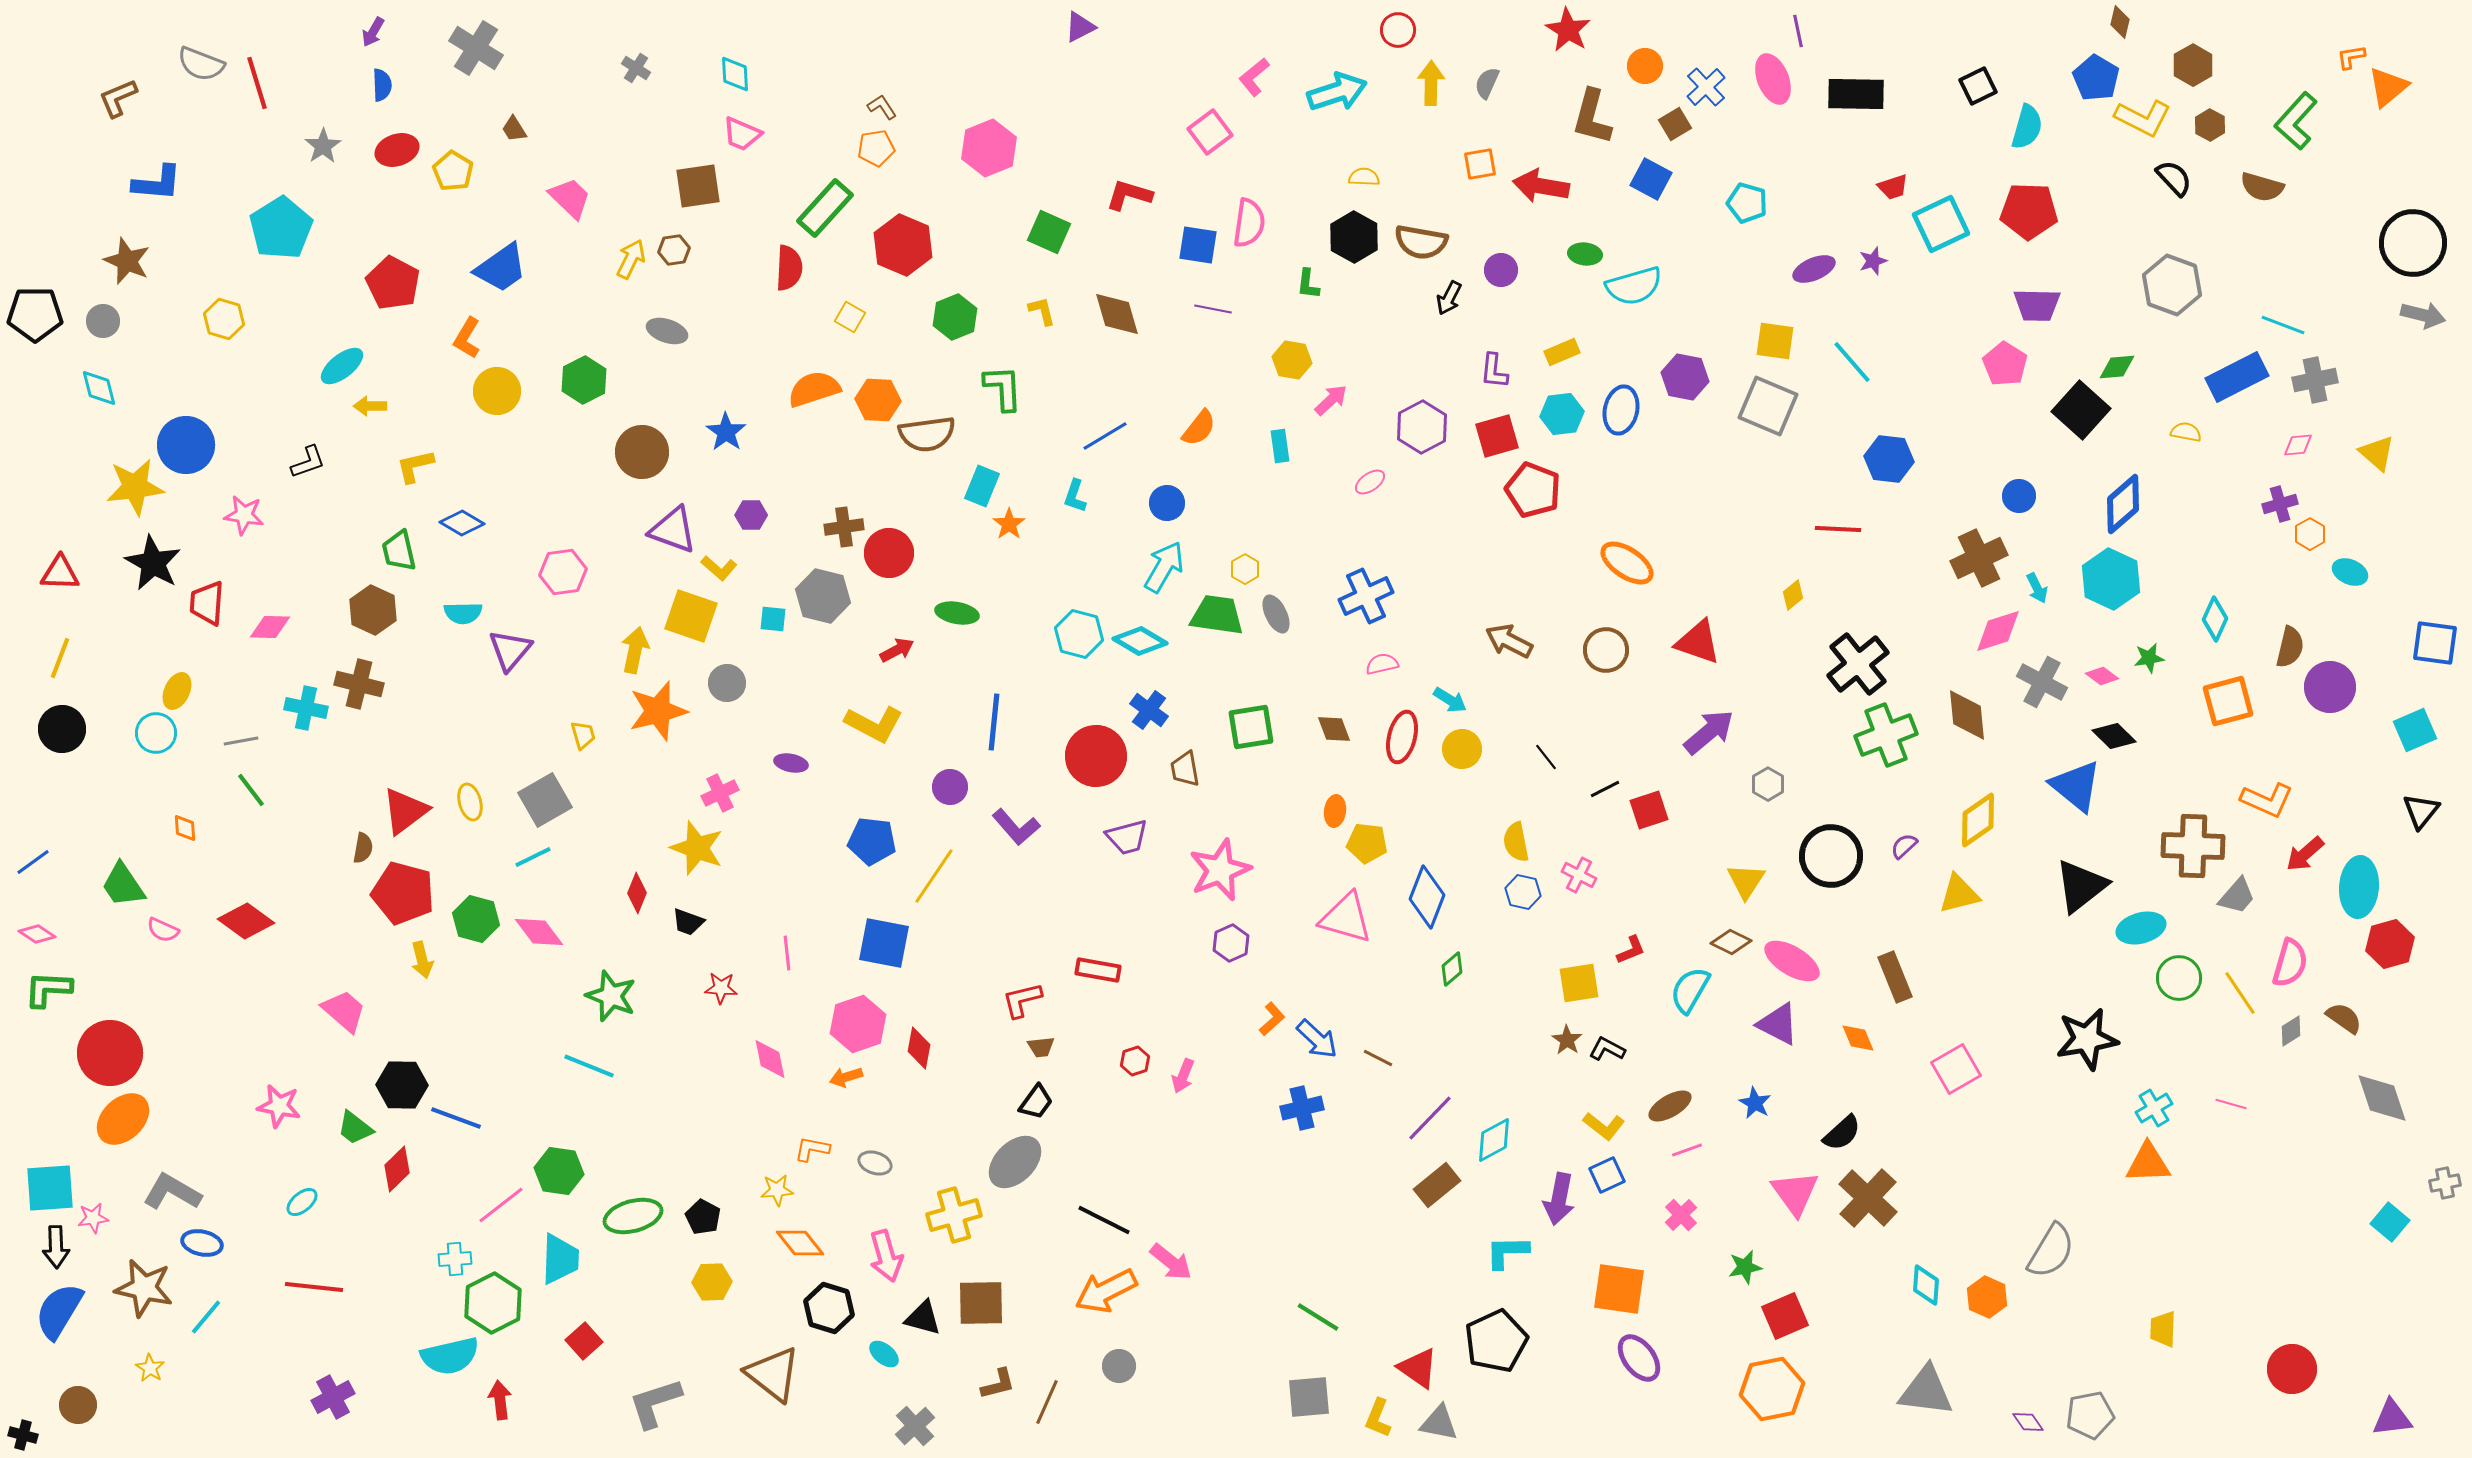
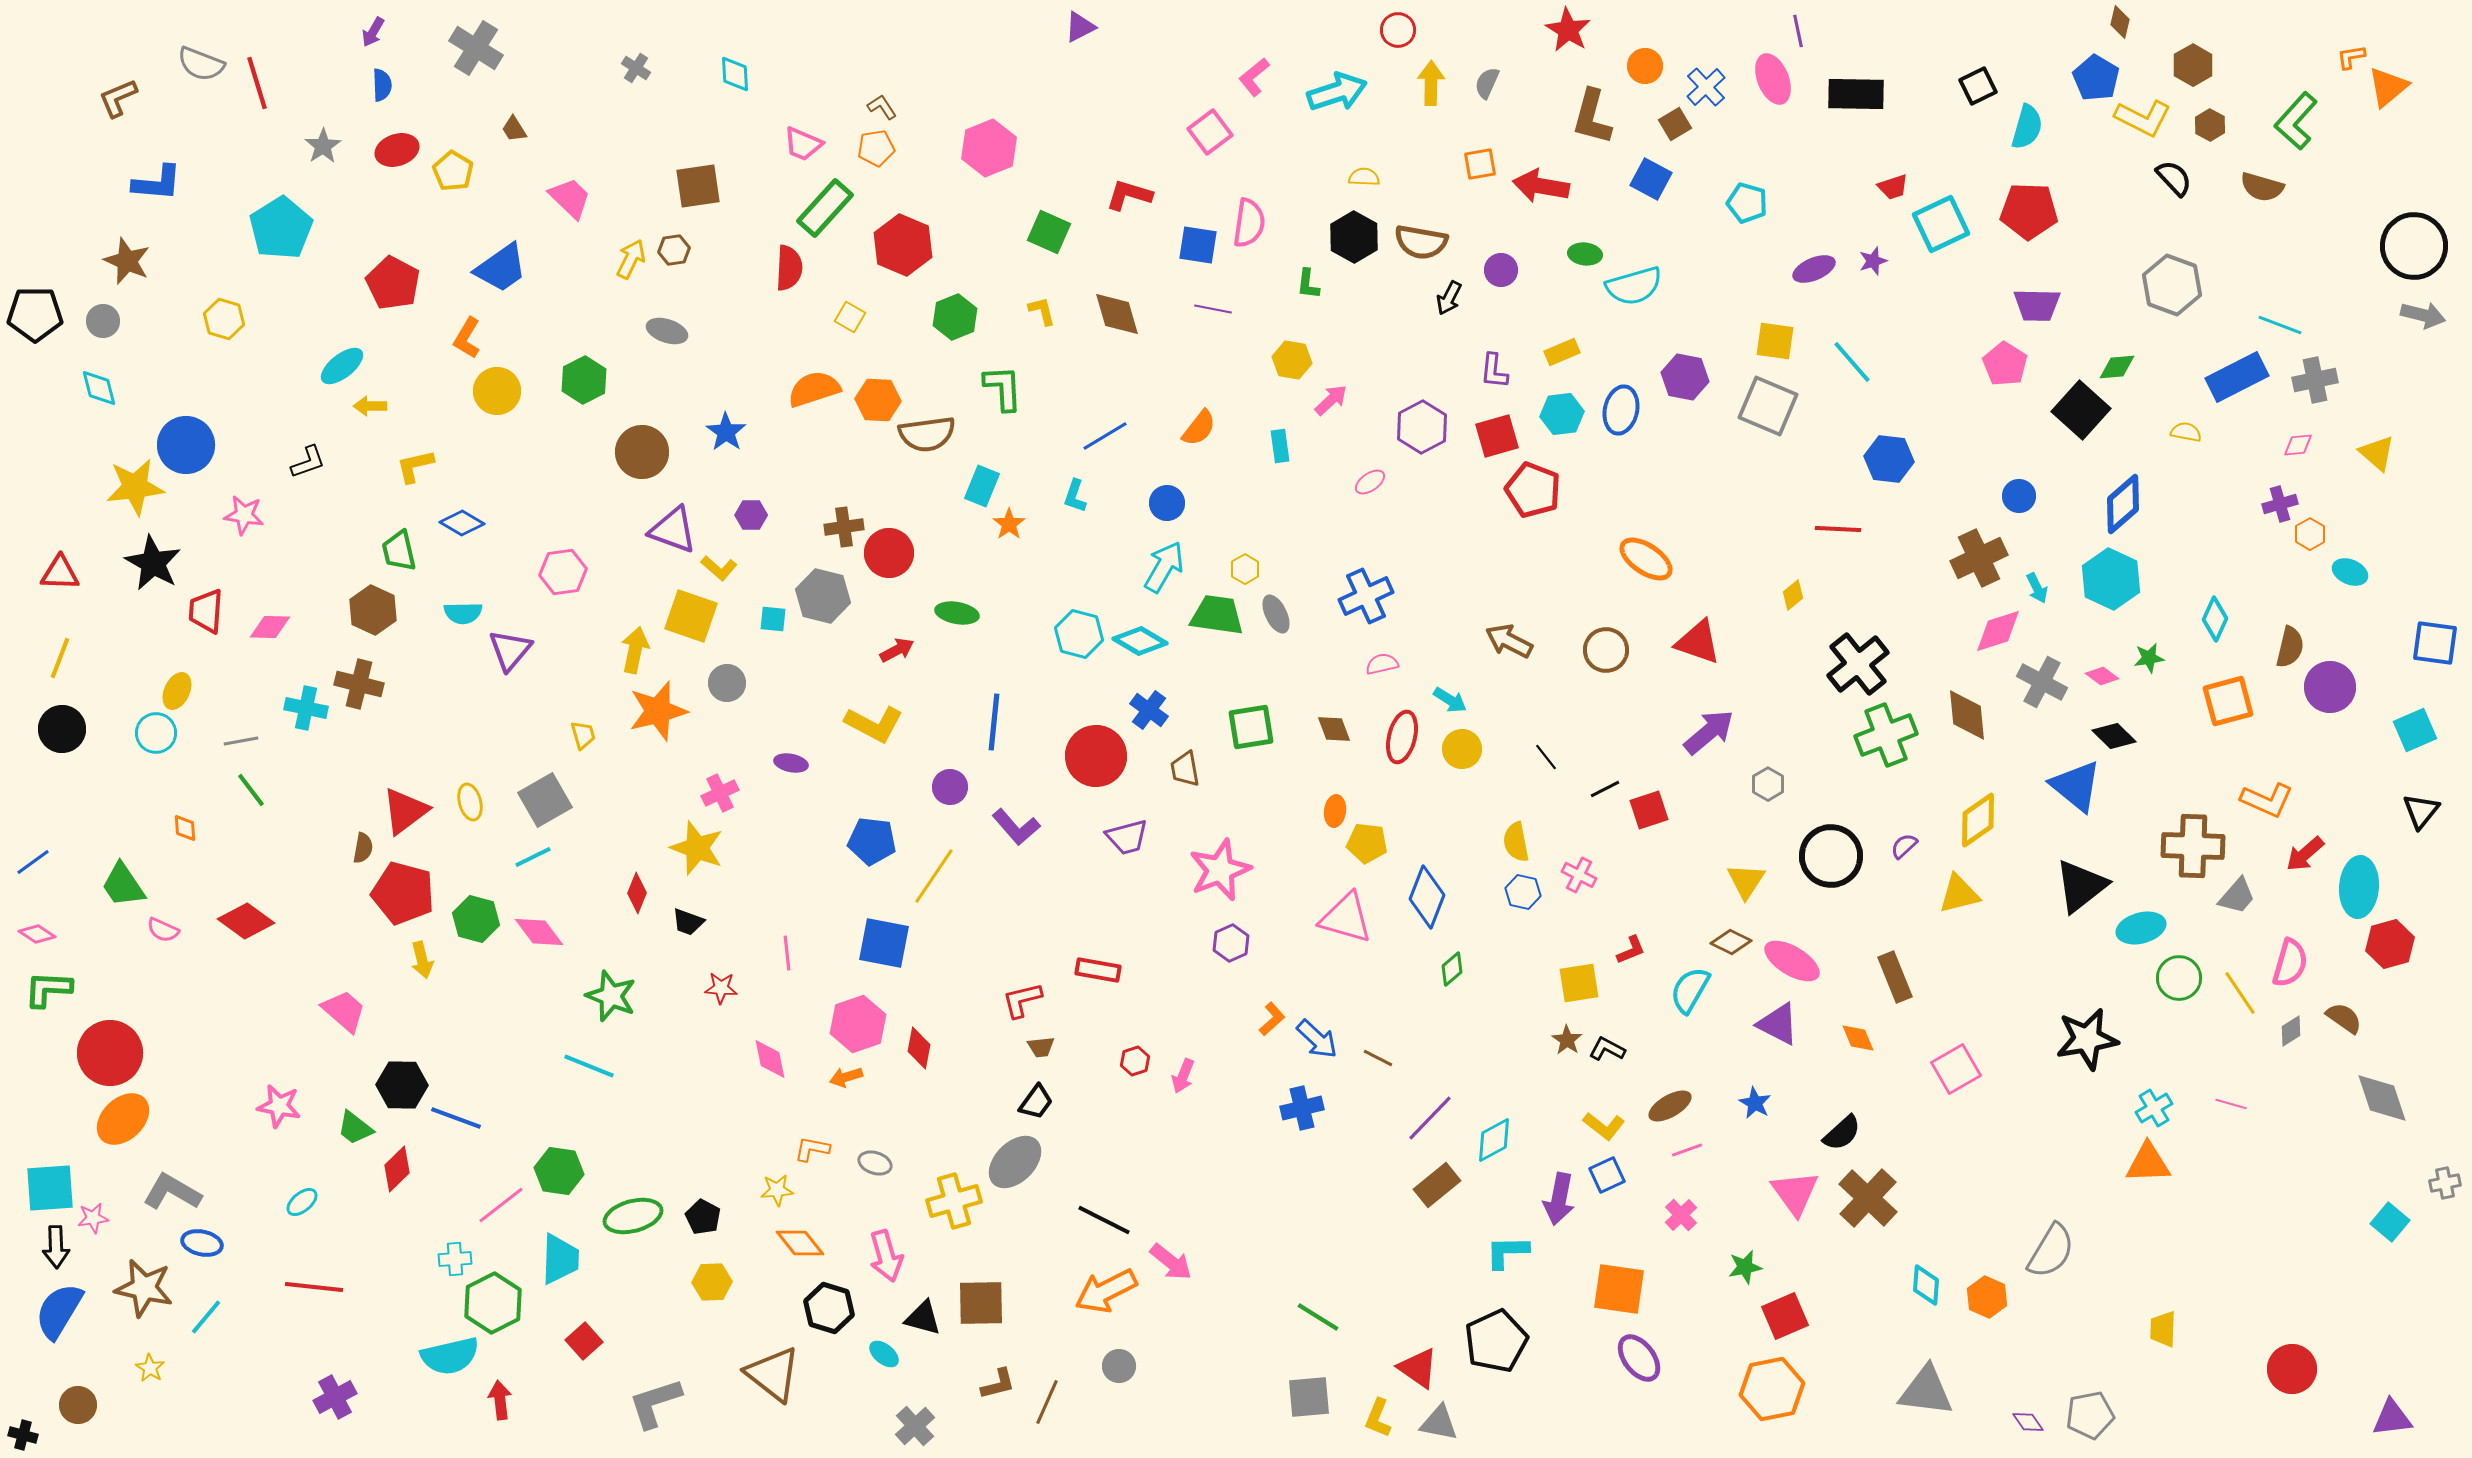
pink trapezoid at (742, 134): moved 61 px right, 10 px down
black circle at (2413, 243): moved 1 px right, 3 px down
cyan line at (2283, 325): moved 3 px left
orange ellipse at (1627, 563): moved 19 px right, 4 px up
red trapezoid at (207, 603): moved 1 px left, 8 px down
yellow cross at (954, 1215): moved 14 px up
purple cross at (333, 1397): moved 2 px right
